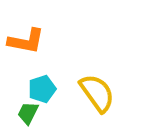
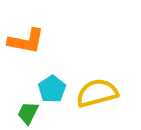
cyan pentagon: moved 10 px right; rotated 16 degrees counterclockwise
yellow semicircle: rotated 69 degrees counterclockwise
